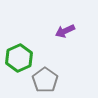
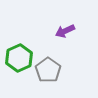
gray pentagon: moved 3 px right, 10 px up
